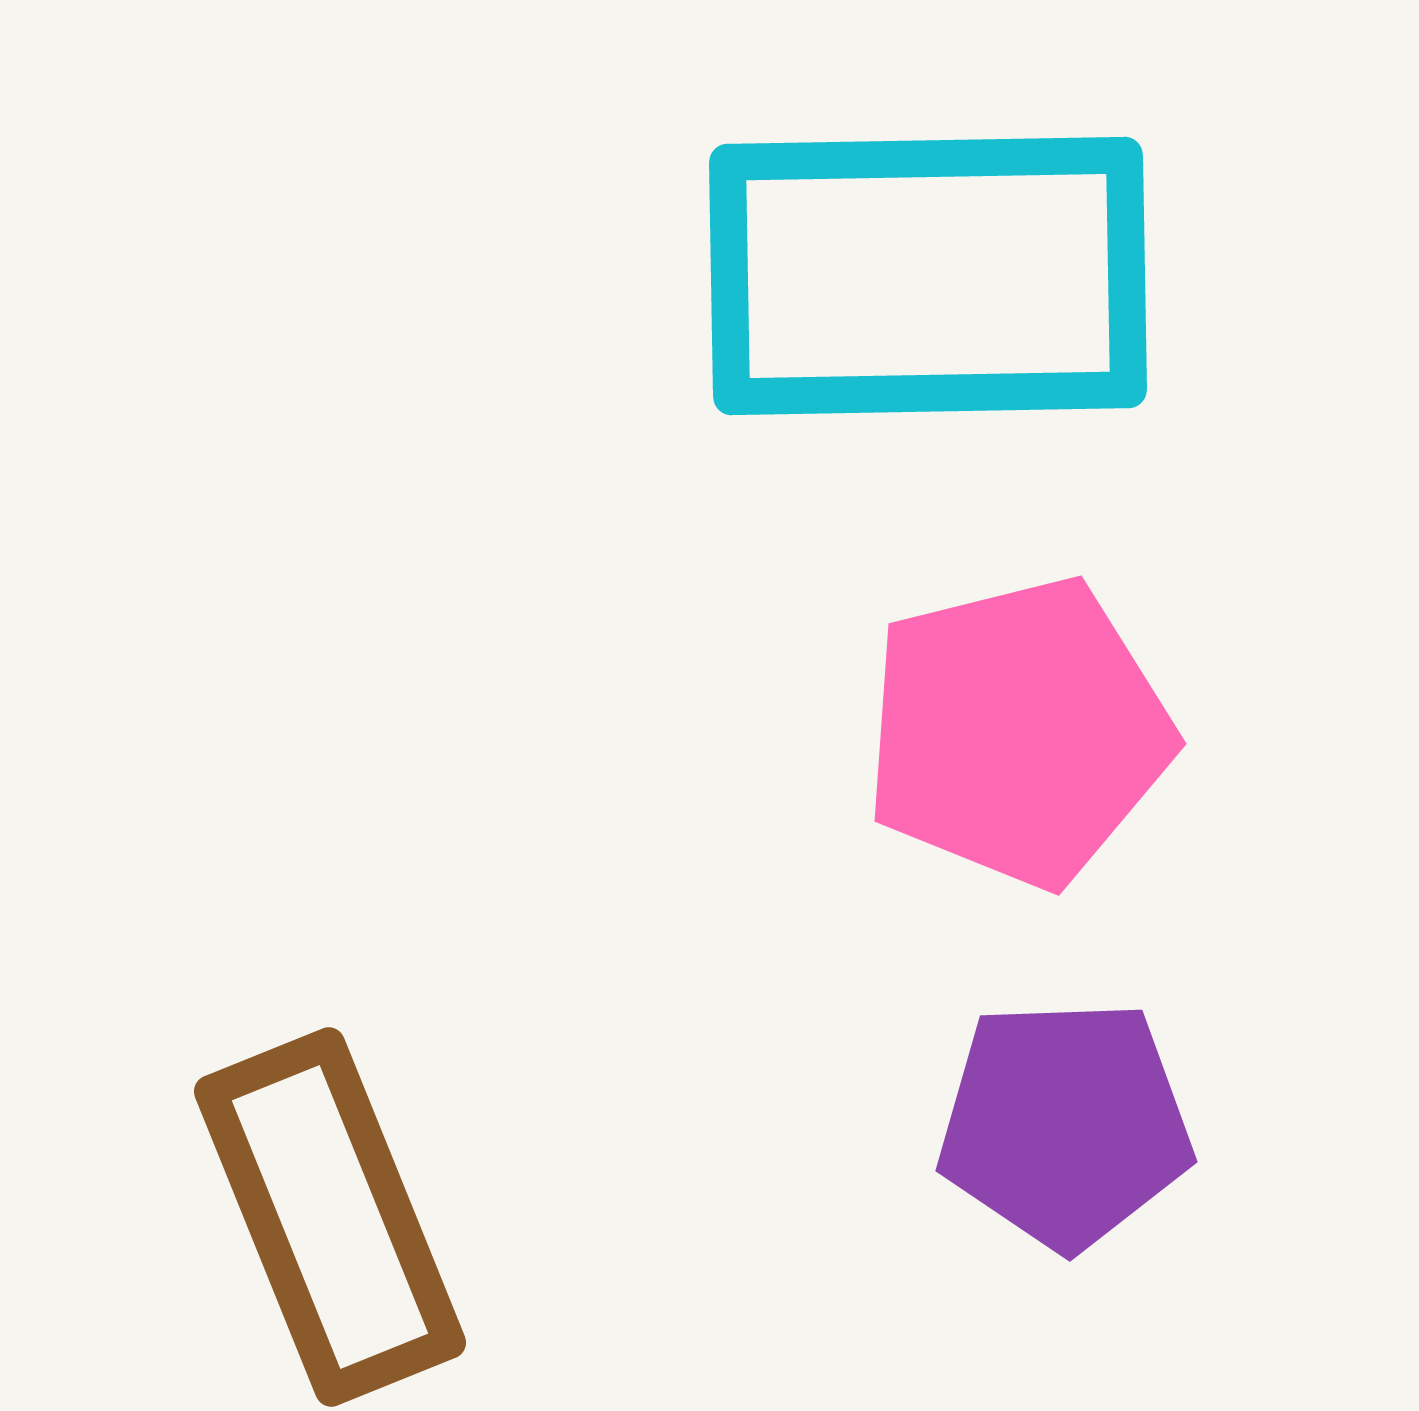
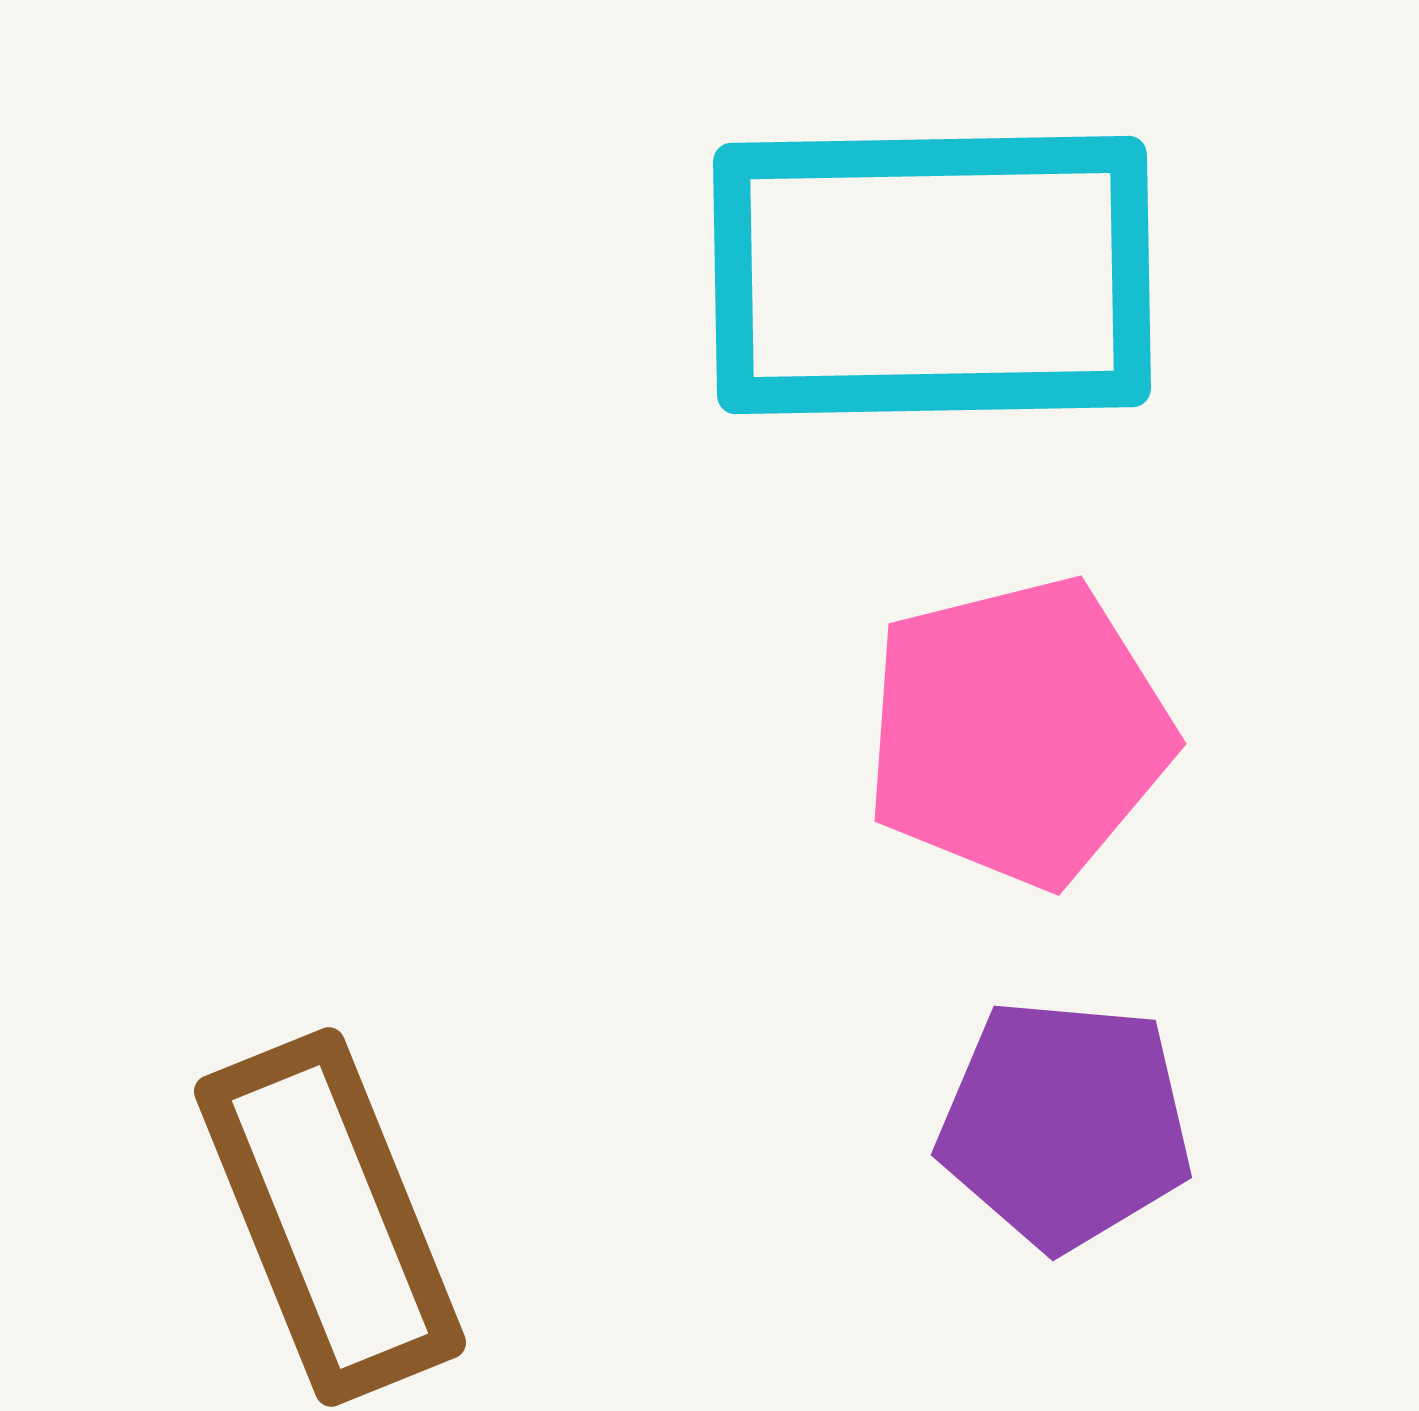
cyan rectangle: moved 4 px right, 1 px up
purple pentagon: rotated 7 degrees clockwise
